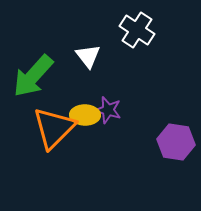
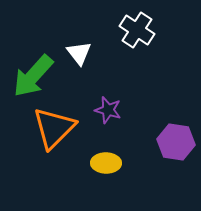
white triangle: moved 9 px left, 3 px up
yellow ellipse: moved 21 px right, 48 px down
